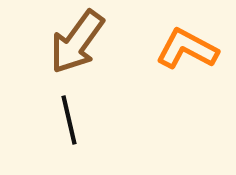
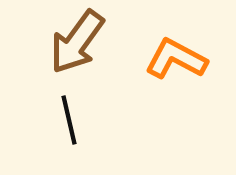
orange L-shape: moved 11 px left, 10 px down
